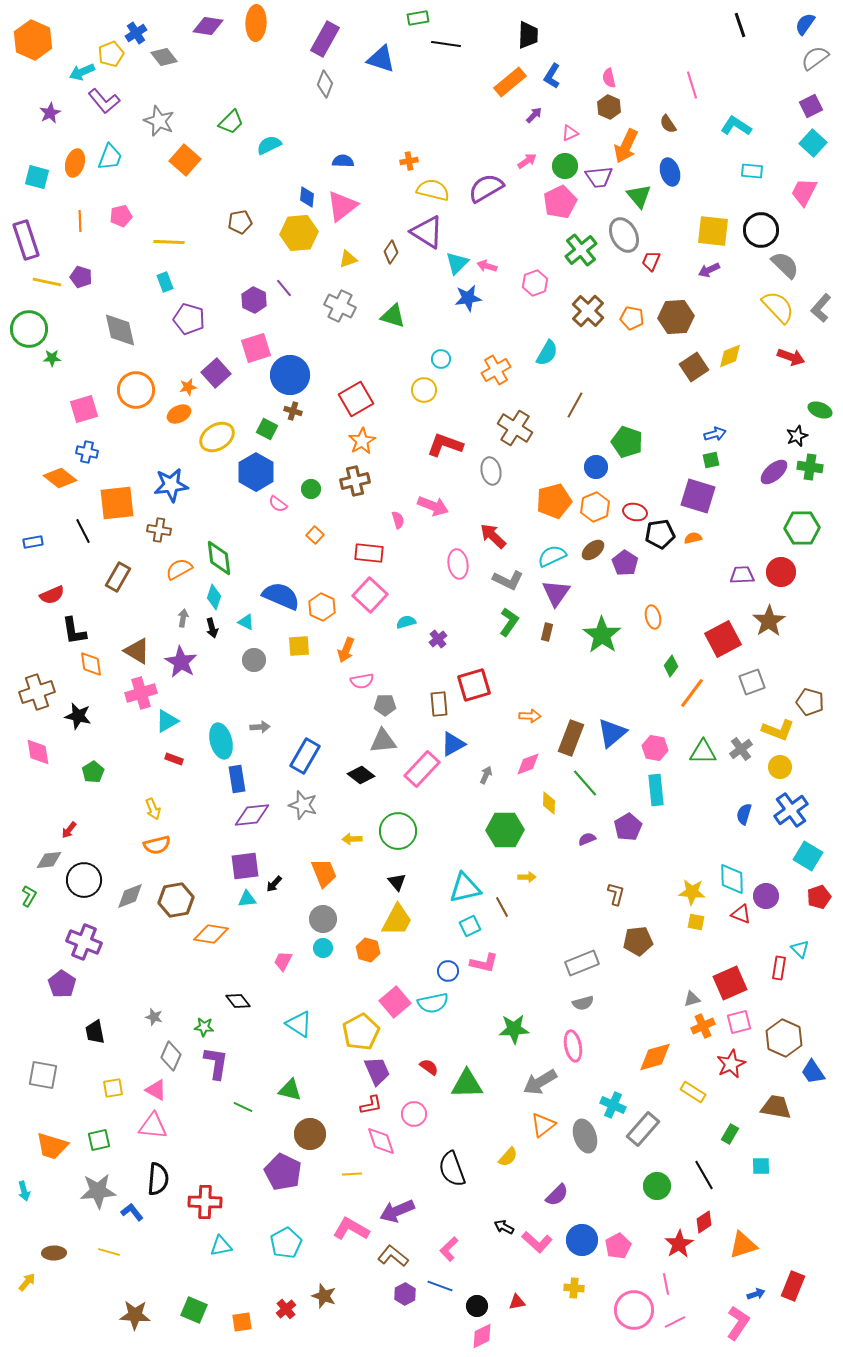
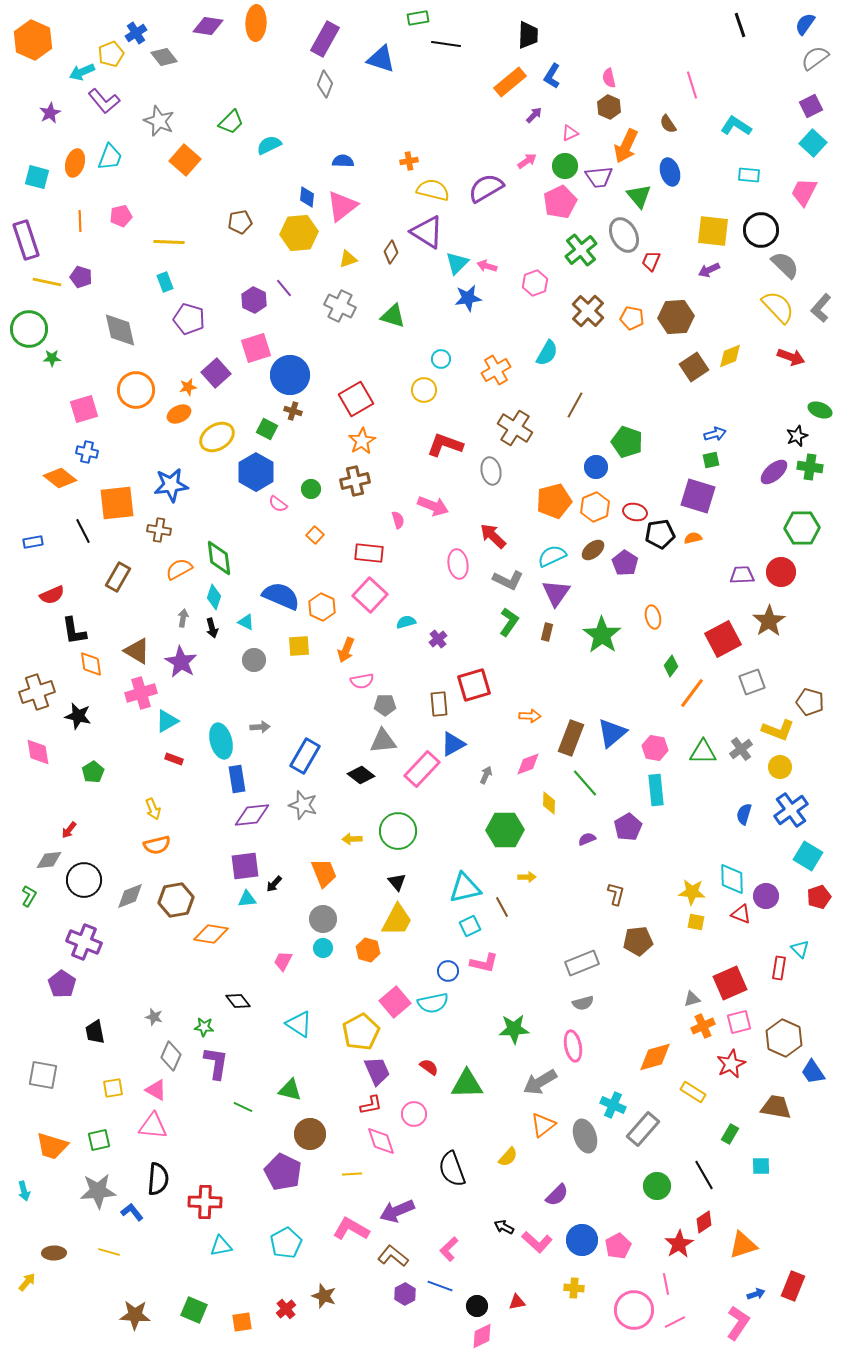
cyan rectangle at (752, 171): moved 3 px left, 4 px down
